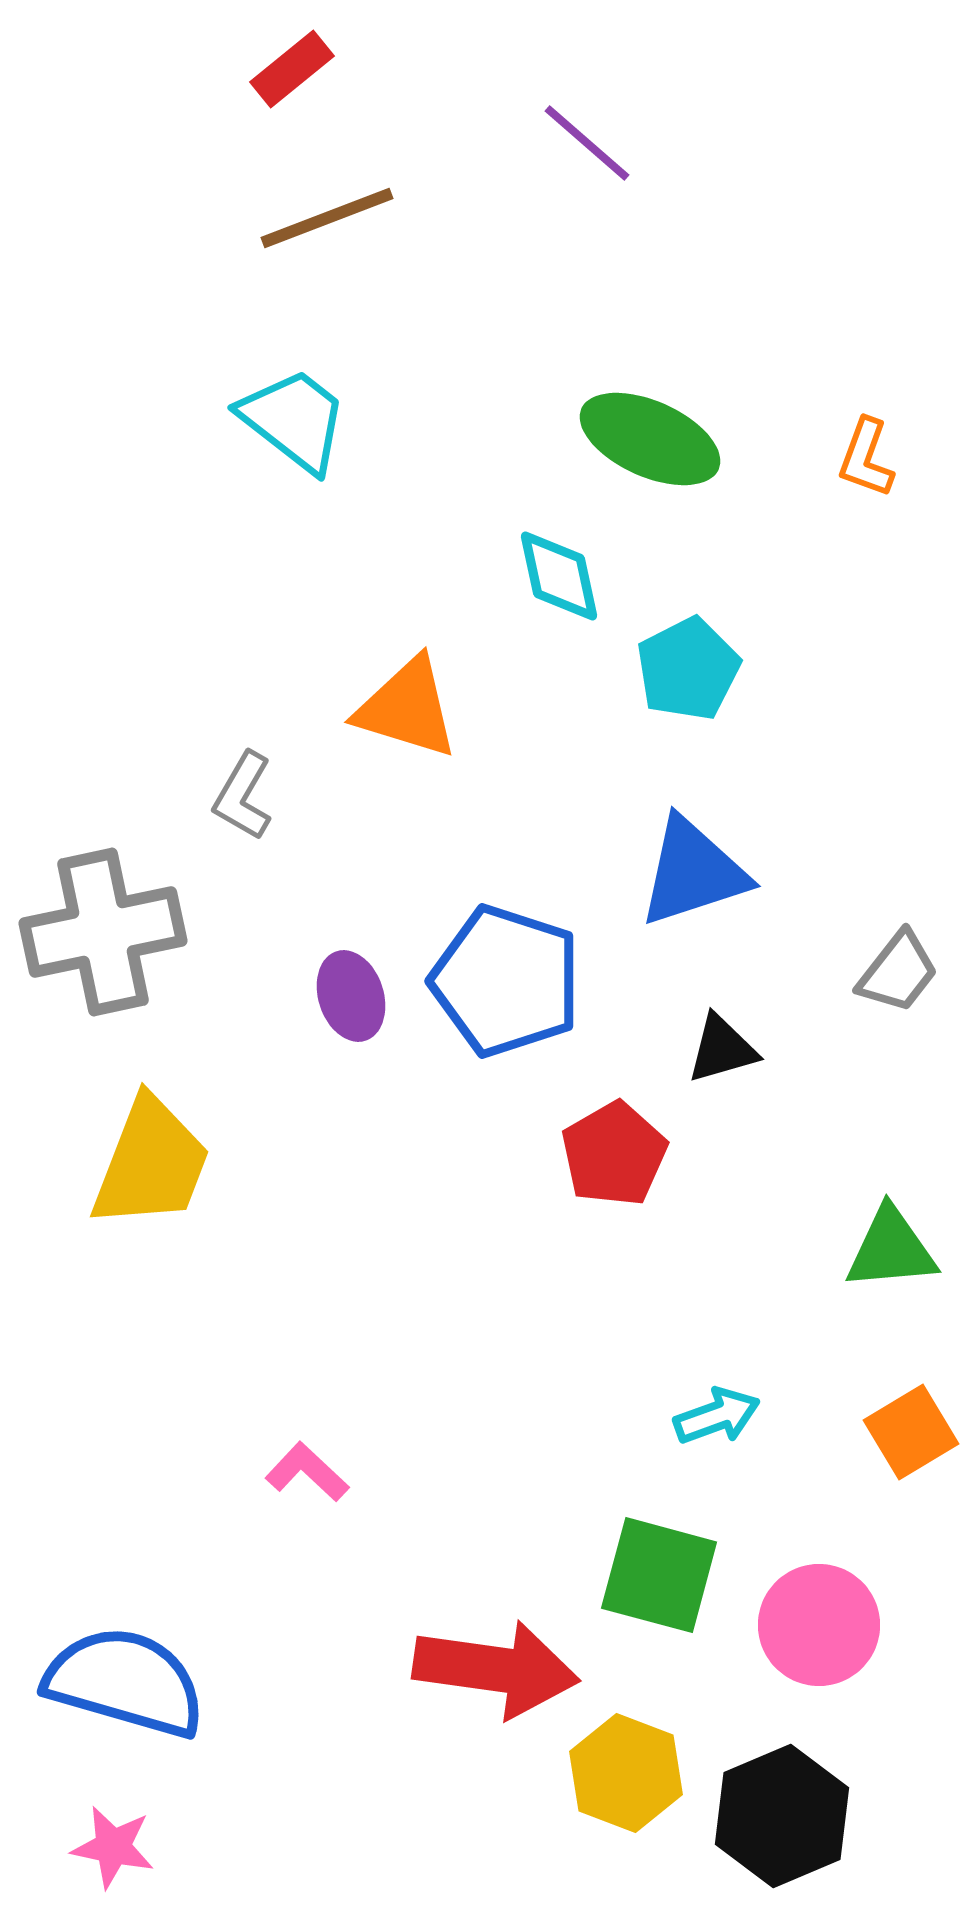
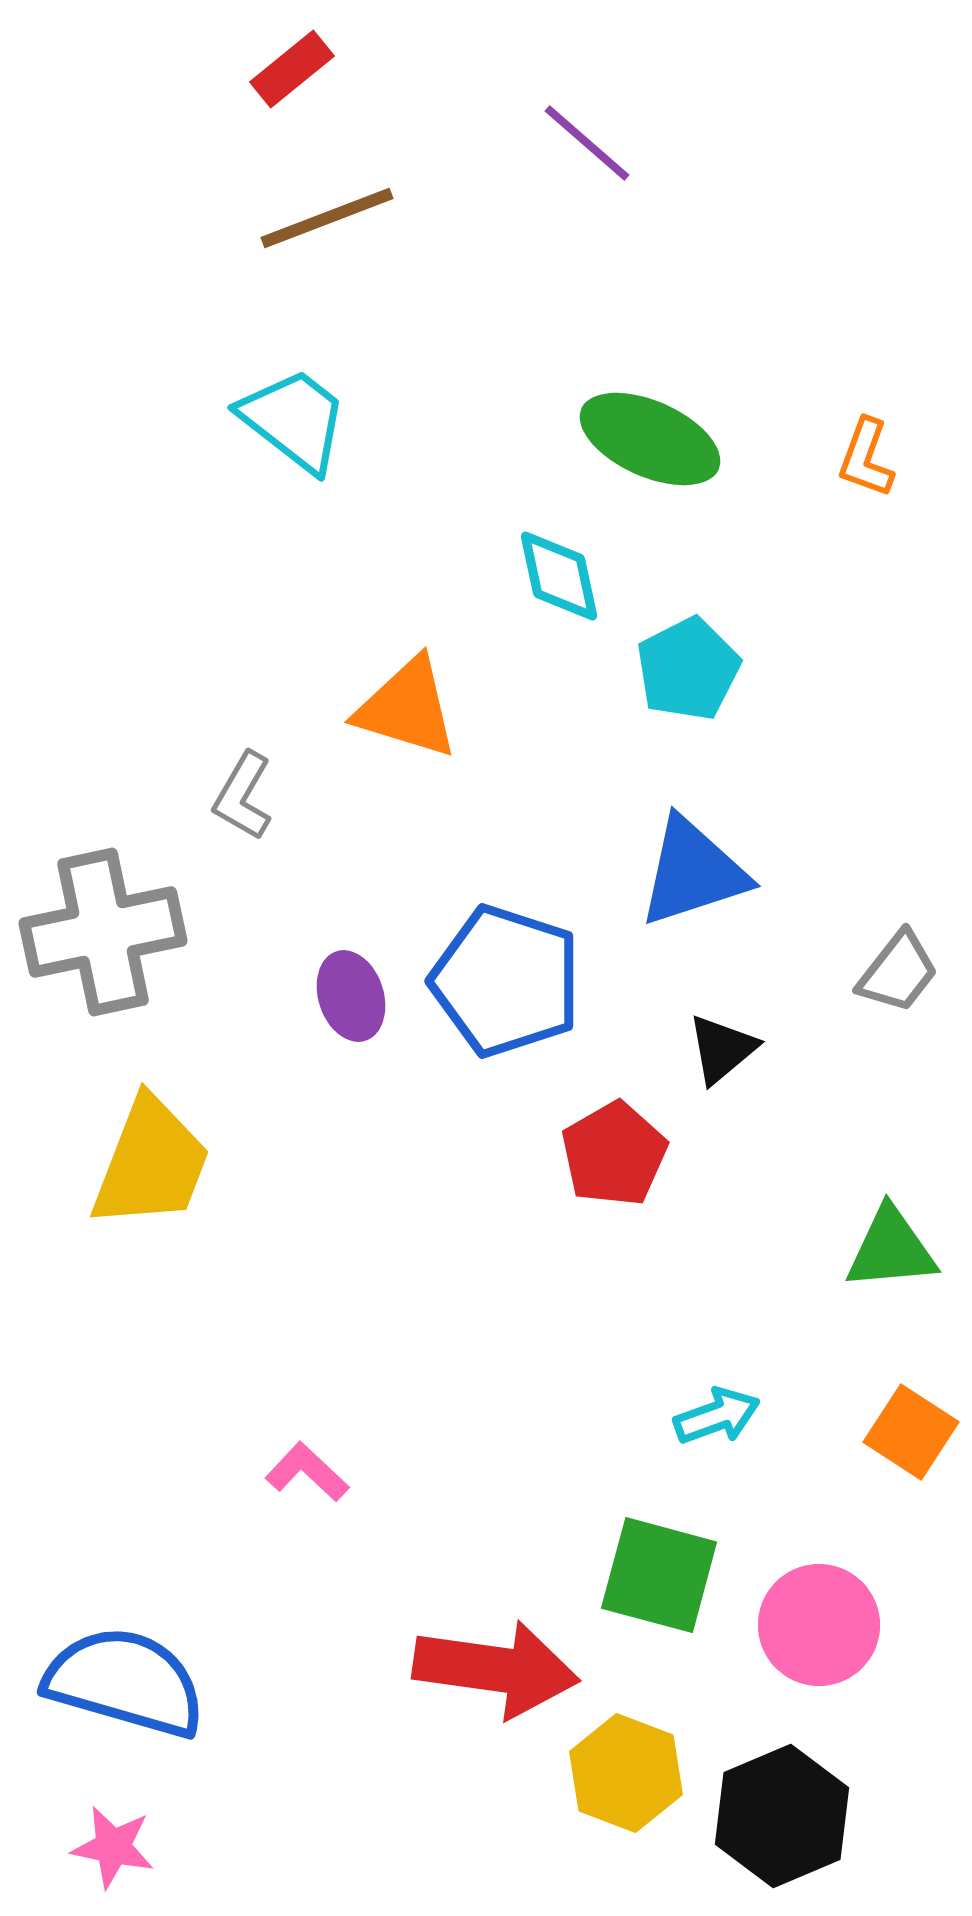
black triangle: rotated 24 degrees counterclockwise
orange square: rotated 26 degrees counterclockwise
